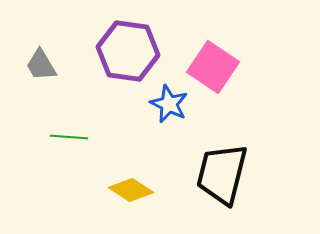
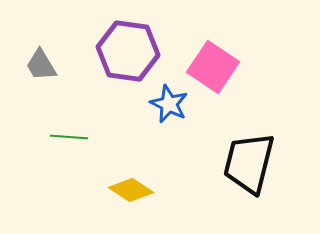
black trapezoid: moved 27 px right, 11 px up
